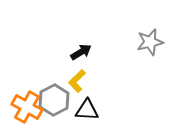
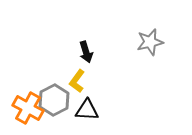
black arrow: moved 5 px right; rotated 105 degrees clockwise
yellow L-shape: rotated 10 degrees counterclockwise
orange cross: moved 1 px right, 1 px down
